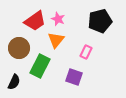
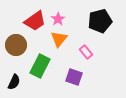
pink star: rotated 16 degrees clockwise
orange triangle: moved 3 px right, 1 px up
brown circle: moved 3 px left, 3 px up
pink rectangle: rotated 64 degrees counterclockwise
